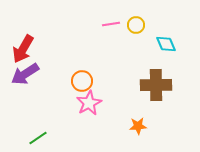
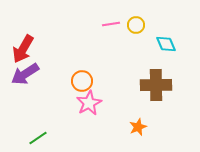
orange star: moved 1 px down; rotated 18 degrees counterclockwise
